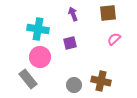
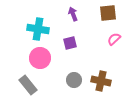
pink circle: moved 1 px down
gray rectangle: moved 6 px down
gray circle: moved 5 px up
